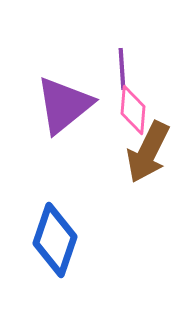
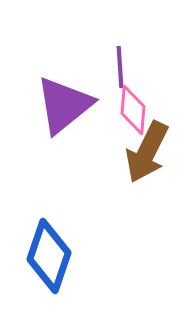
purple line: moved 2 px left, 2 px up
brown arrow: moved 1 px left
blue diamond: moved 6 px left, 16 px down
